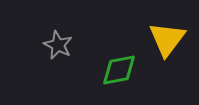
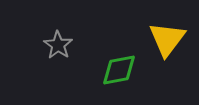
gray star: rotated 8 degrees clockwise
